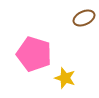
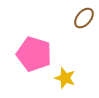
brown ellipse: rotated 25 degrees counterclockwise
